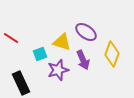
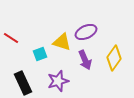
purple ellipse: rotated 60 degrees counterclockwise
yellow diamond: moved 2 px right, 4 px down; rotated 15 degrees clockwise
purple arrow: moved 2 px right
purple star: moved 11 px down
black rectangle: moved 2 px right
